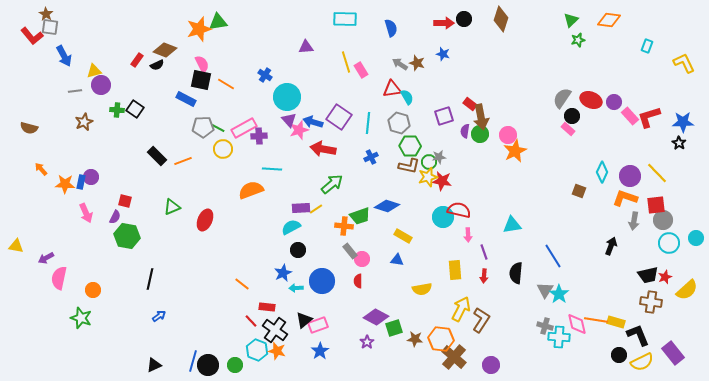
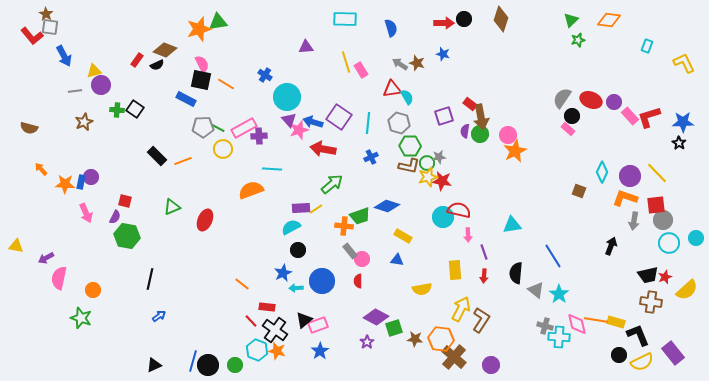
green circle at (429, 162): moved 2 px left, 1 px down
gray triangle at (545, 290): moved 9 px left; rotated 24 degrees counterclockwise
